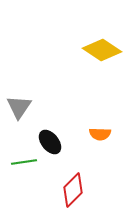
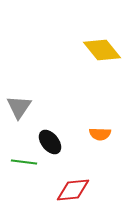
yellow diamond: rotated 18 degrees clockwise
green line: rotated 15 degrees clockwise
red diamond: rotated 40 degrees clockwise
